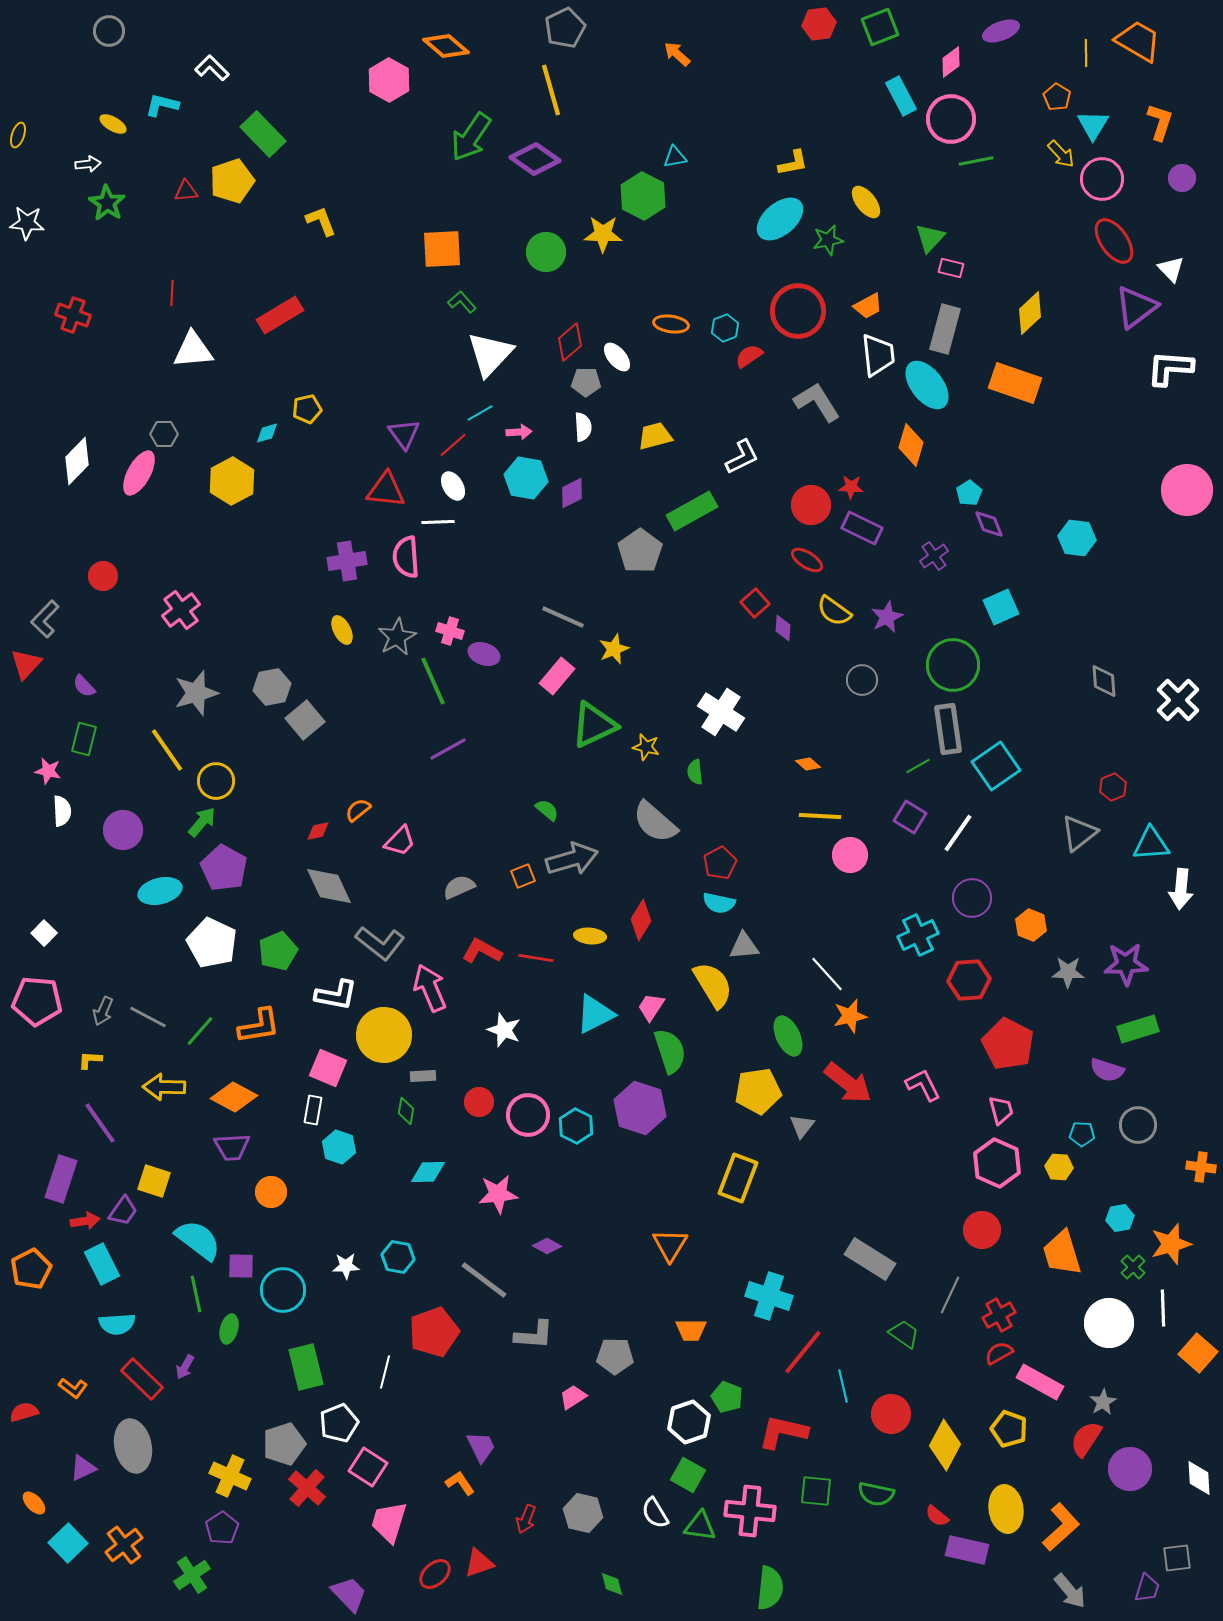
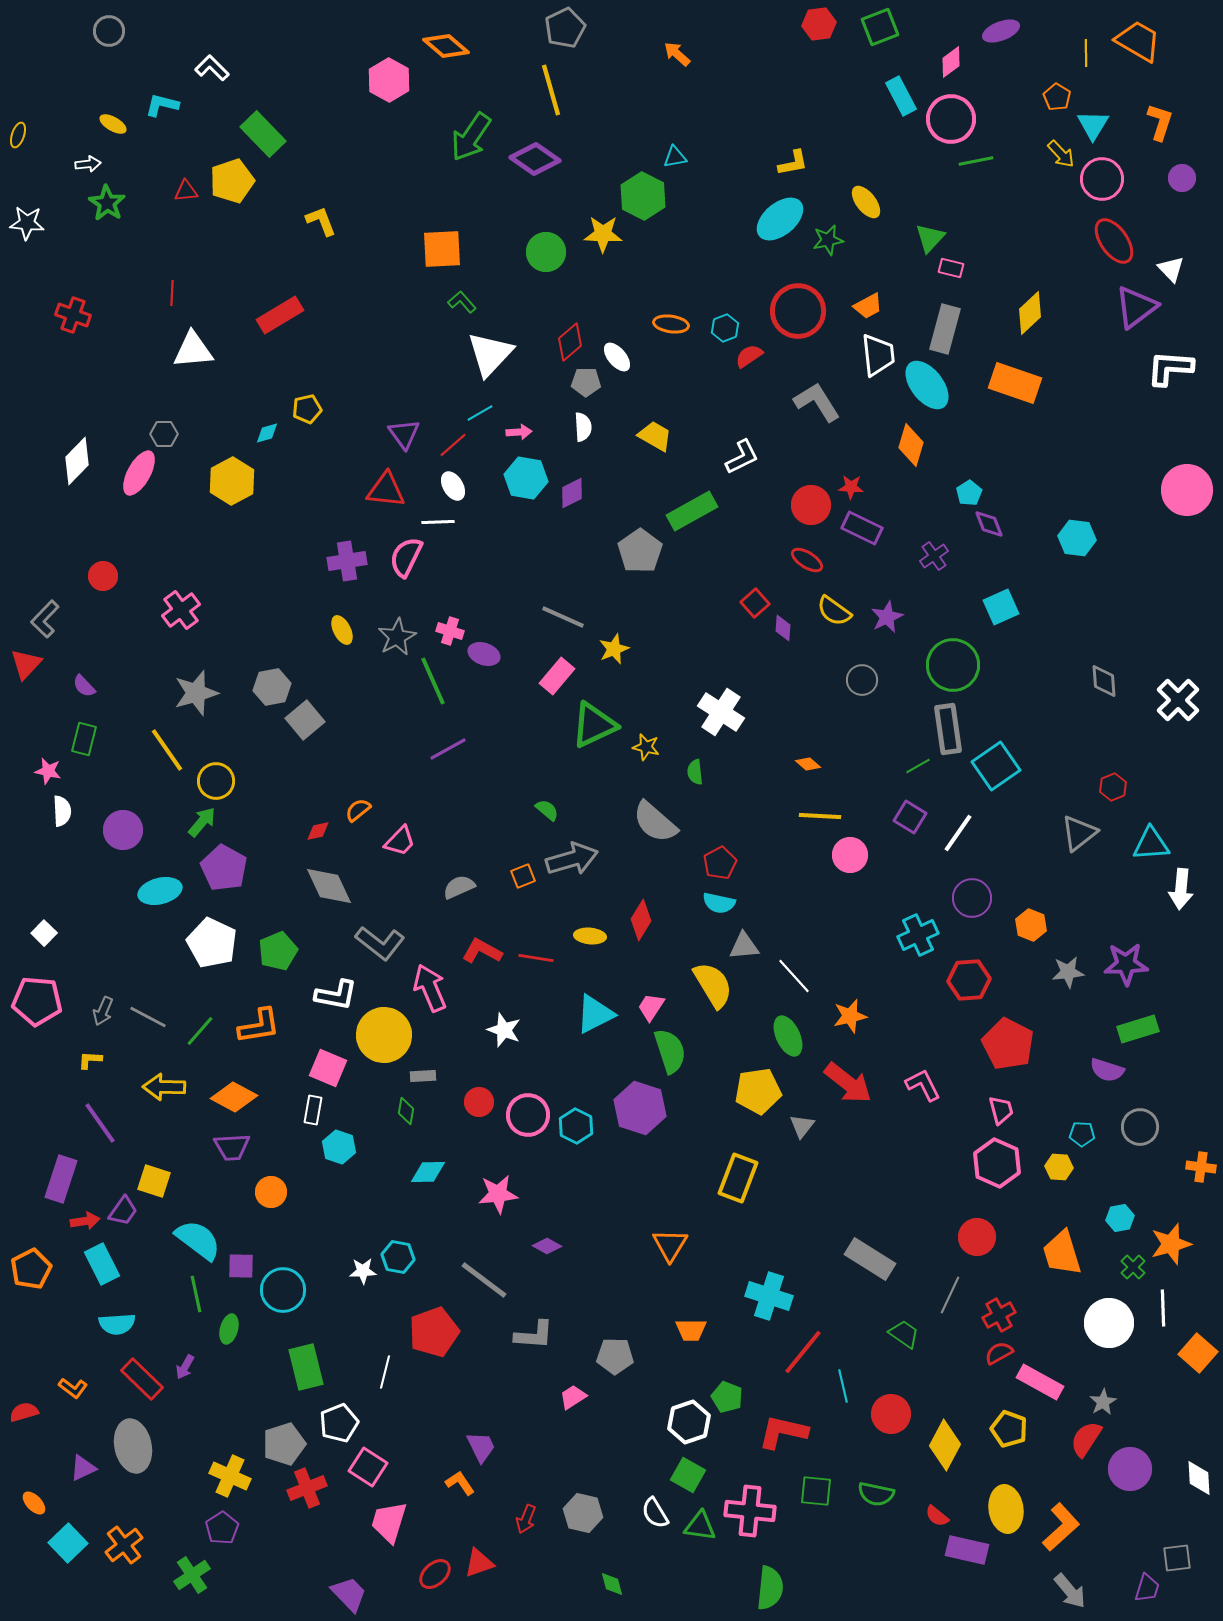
yellow trapezoid at (655, 436): rotated 45 degrees clockwise
pink semicircle at (406, 557): rotated 30 degrees clockwise
gray star at (1068, 972): rotated 8 degrees counterclockwise
white line at (827, 974): moved 33 px left, 2 px down
gray circle at (1138, 1125): moved 2 px right, 2 px down
red circle at (982, 1230): moved 5 px left, 7 px down
white star at (346, 1266): moved 17 px right, 5 px down
red cross at (307, 1488): rotated 27 degrees clockwise
